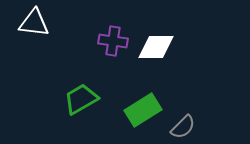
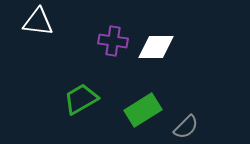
white triangle: moved 4 px right, 1 px up
gray semicircle: moved 3 px right
